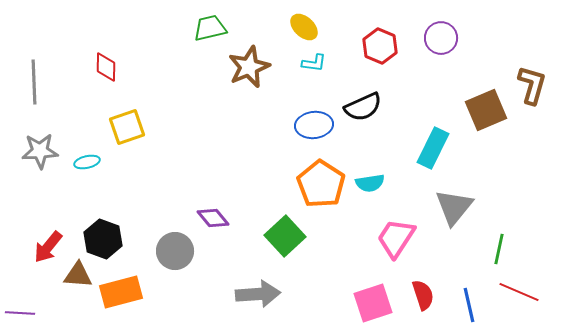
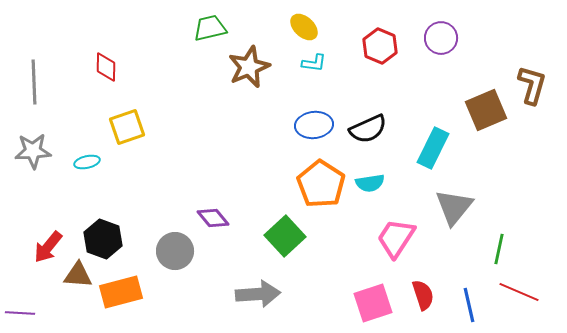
black semicircle: moved 5 px right, 22 px down
gray star: moved 7 px left
